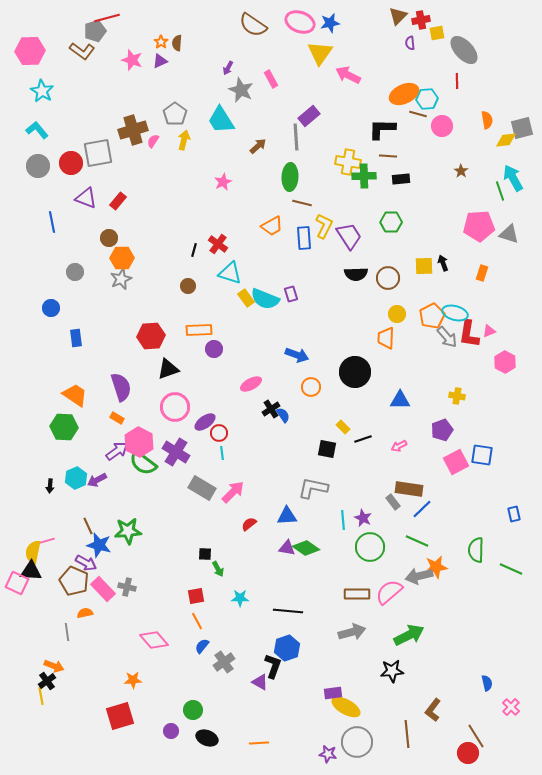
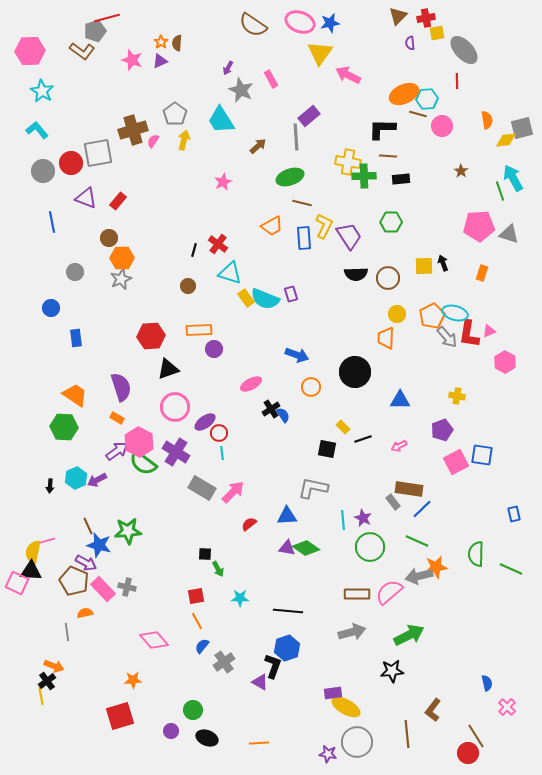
red cross at (421, 20): moved 5 px right, 2 px up
gray circle at (38, 166): moved 5 px right, 5 px down
green ellipse at (290, 177): rotated 68 degrees clockwise
green semicircle at (476, 550): moved 4 px down
pink cross at (511, 707): moved 4 px left
